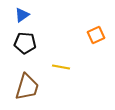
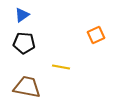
black pentagon: moved 1 px left
brown trapezoid: rotated 96 degrees counterclockwise
